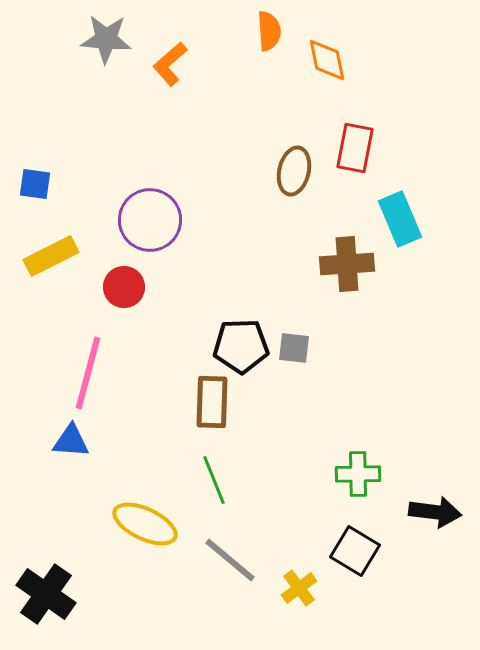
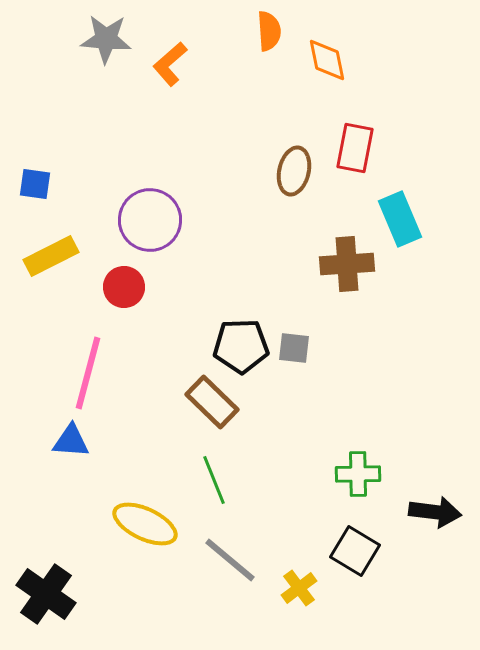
brown rectangle: rotated 48 degrees counterclockwise
